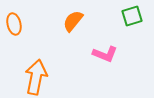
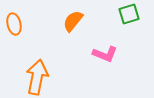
green square: moved 3 px left, 2 px up
orange arrow: moved 1 px right
